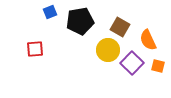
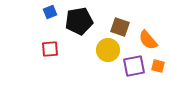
black pentagon: moved 1 px left
brown square: rotated 12 degrees counterclockwise
orange semicircle: rotated 15 degrees counterclockwise
red square: moved 15 px right
purple square: moved 2 px right, 3 px down; rotated 35 degrees clockwise
